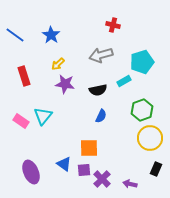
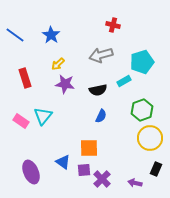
red rectangle: moved 1 px right, 2 px down
blue triangle: moved 1 px left, 2 px up
purple arrow: moved 5 px right, 1 px up
